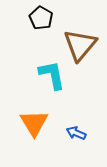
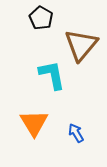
brown triangle: moved 1 px right
blue arrow: rotated 36 degrees clockwise
